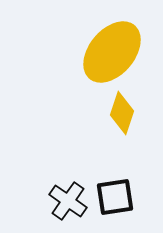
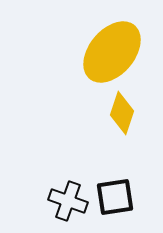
black cross: rotated 15 degrees counterclockwise
